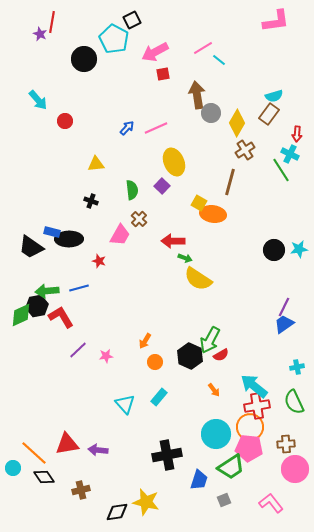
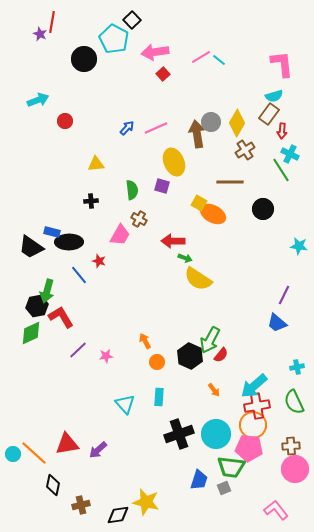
black square at (132, 20): rotated 18 degrees counterclockwise
pink L-shape at (276, 21): moved 6 px right, 43 px down; rotated 88 degrees counterclockwise
pink line at (203, 48): moved 2 px left, 9 px down
pink arrow at (155, 52): rotated 20 degrees clockwise
red square at (163, 74): rotated 32 degrees counterclockwise
brown arrow at (197, 95): moved 39 px down
cyan arrow at (38, 100): rotated 70 degrees counterclockwise
gray circle at (211, 113): moved 9 px down
red arrow at (297, 134): moved 15 px left, 3 px up
brown line at (230, 182): rotated 76 degrees clockwise
purple square at (162, 186): rotated 28 degrees counterclockwise
black cross at (91, 201): rotated 24 degrees counterclockwise
orange ellipse at (213, 214): rotated 20 degrees clockwise
brown cross at (139, 219): rotated 14 degrees counterclockwise
black ellipse at (69, 239): moved 3 px down
cyan star at (299, 249): moved 3 px up; rotated 18 degrees clockwise
black circle at (274, 250): moved 11 px left, 41 px up
blue line at (79, 288): moved 13 px up; rotated 66 degrees clockwise
green arrow at (47, 291): rotated 70 degrees counterclockwise
purple line at (284, 307): moved 12 px up
green diamond at (21, 315): moved 10 px right, 18 px down
blue trapezoid at (284, 324): moved 7 px left, 1 px up; rotated 105 degrees counterclockwise
orange arrow at (145, 341): rotated 119 degrees clockwise
red semicircle at (221, 355): rotated 21 degrees counterclockwise
orange circle at (155, 362): moved 2 px right
cyan arrow at (254, 386): rotated 80 degrees counterclockwise
cyan rectangle at (159, 397): rotated 36 degrees counterclockwise
orange circle at (250, 427): moved 3 px right, 2 px up
brown cross at (286, 444): moved 5 px right, 2 px down
purple arrow at (98, 450): rotated 48 degrees counterclockwise
black cross at (167, 455): moved 12 px right, 21 px up; rotated 8 degrees counterclockwise
green trapezoid at (231, 467): rotated 40 degrees clockwise
cyan circle at (13, 468): moved 14 px up
black diamond at (44, 477): moved 9 px right, 8 px down; rotated 45 degrees clockwise
brown cross at (81, 490): moved 15 px down
gray square at (224, 500): moved 12 px up
pink L-shape at (271, 503): moved 5 px right, 7 px down
black diamond at (117, 512): moved 1 px right, 3 px down
